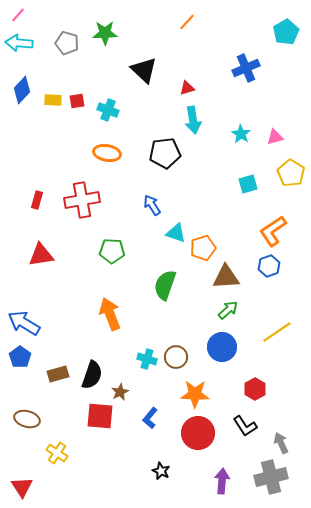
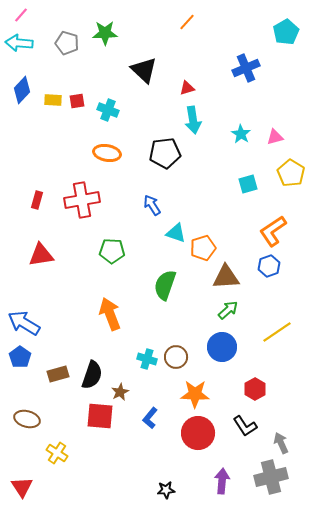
pink line at (18, 15): moved 3 px right
black star at (161, 471): moved 5 px right, 19 px down; rotated 30 degrees counterclockwise
